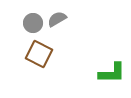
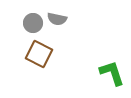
gray semicircle: rotated 138 degrees counterclockwise
green L-shape: rotated 108 degrees counterclockwise
